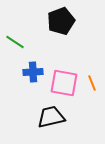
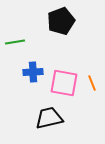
green line: rotated 42 degrees counterclockwise
black trapezoid: moved 2 px left, 1 px down
